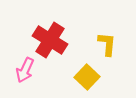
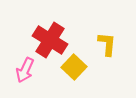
yellow square: moved 13 px left, 10 px up
